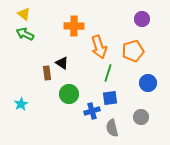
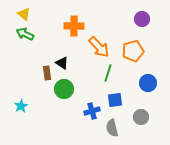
orange arrow: rotated 25 degrees counterclockwise
green circle: moved 5 px left, 5 px up
blue square: moved 5 px right, 2 px down
cyan star: moved 2 px down
